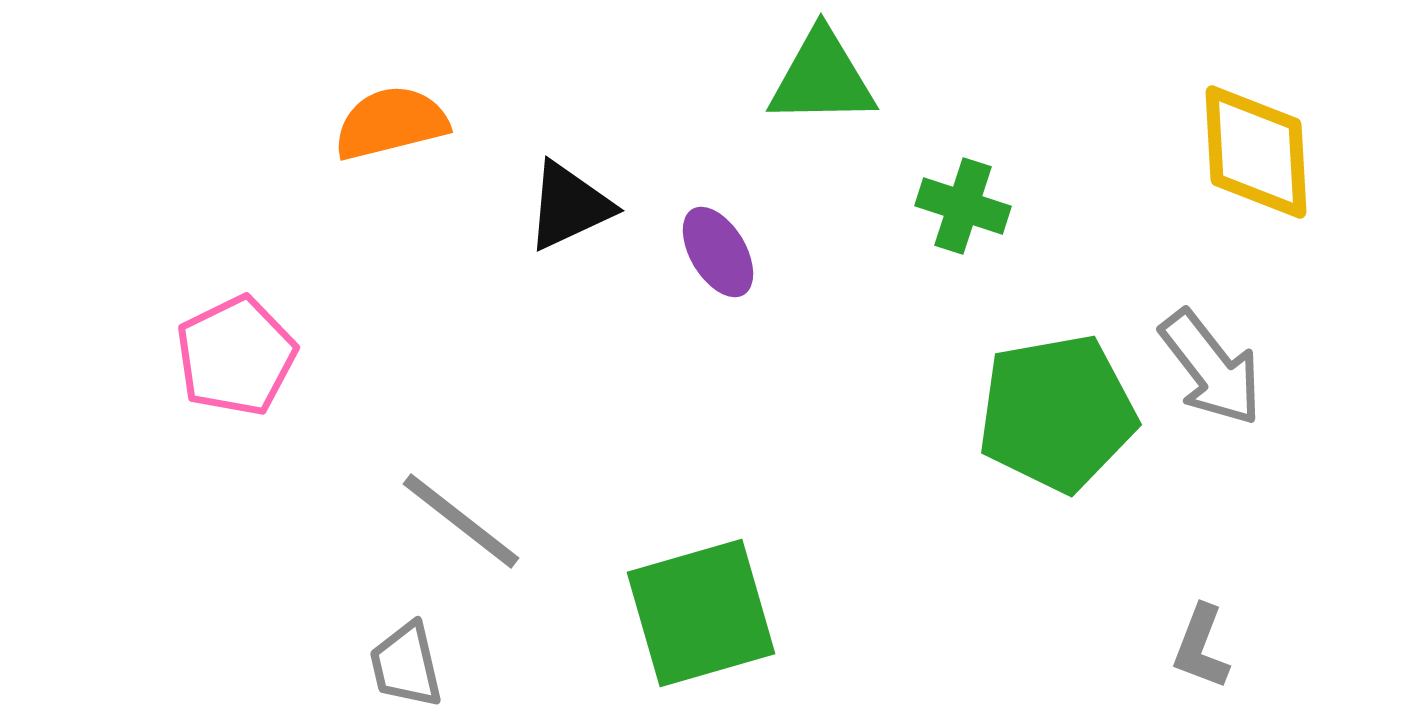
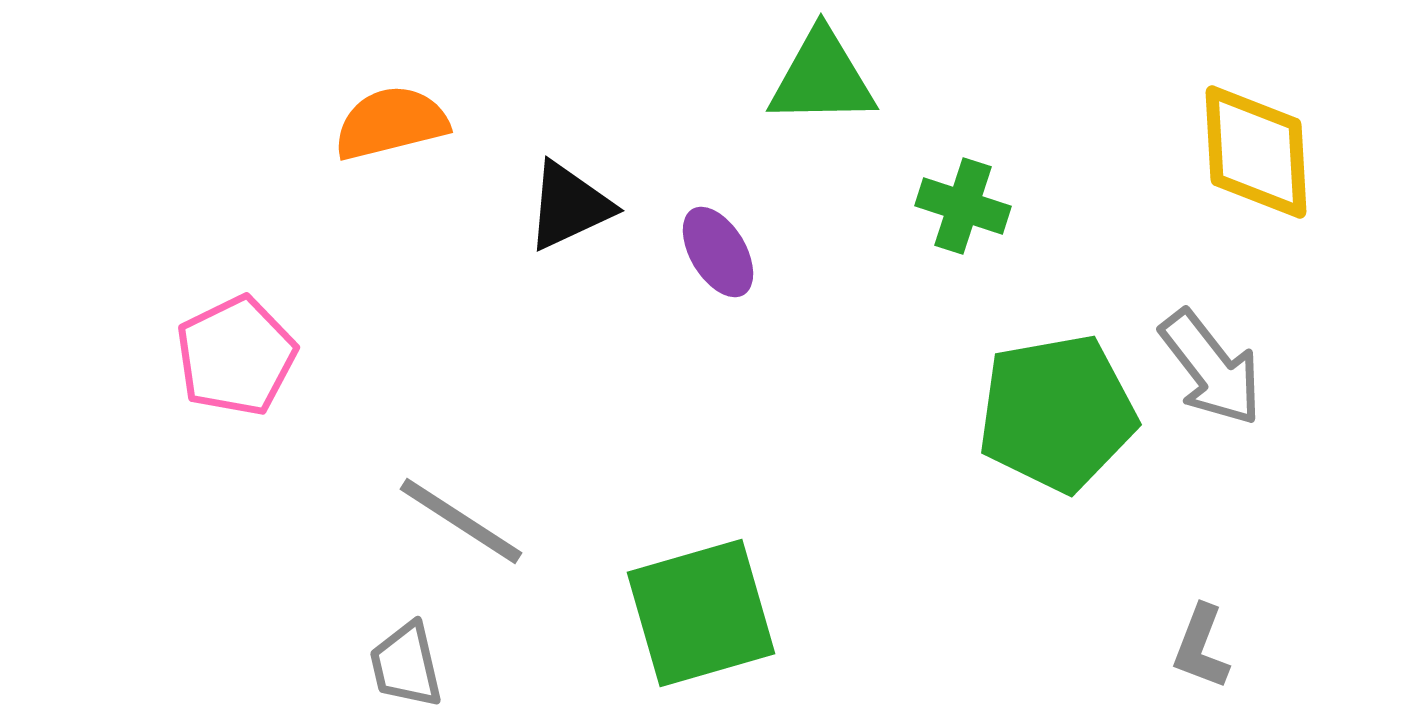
gray line: rotated 5 degrees counterclockwise
